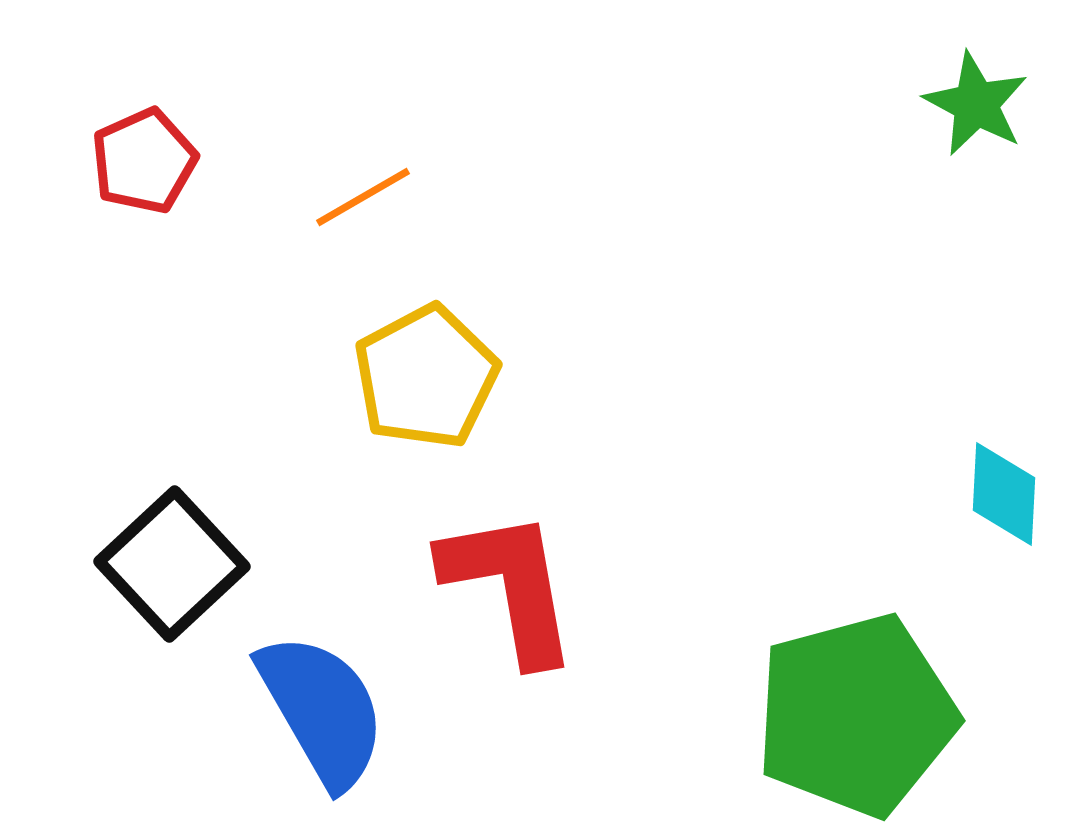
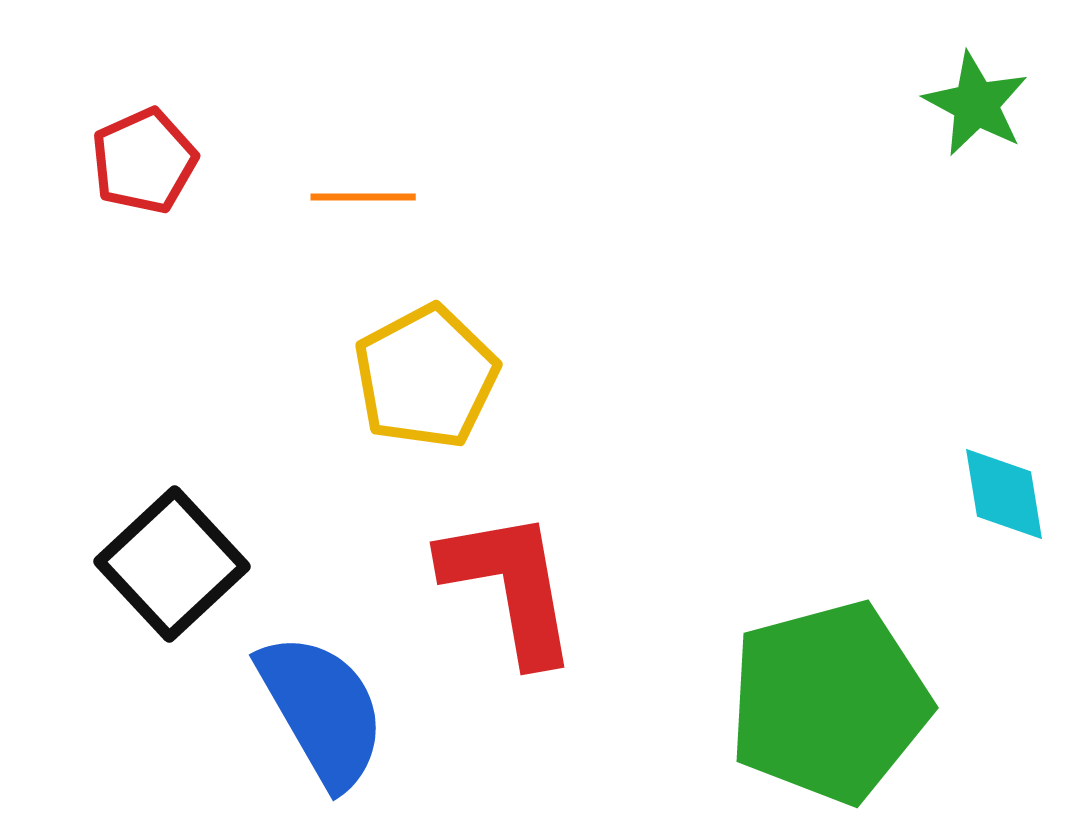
orange line: rotated 30 degrees clockwise
cyan diamond: rotated 12 degrees counterclockwise
green pentagon: moved 27 px left, 13 px up
